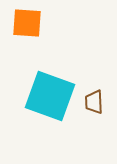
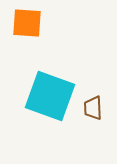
brown trapezoid: moved 1 px left, 6 px down
